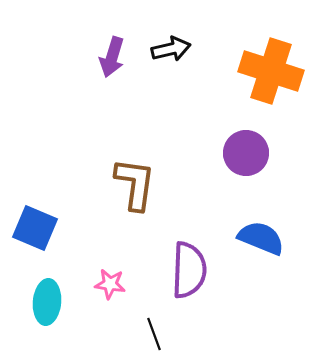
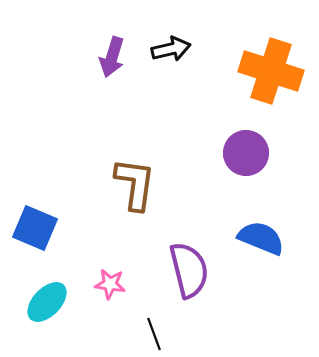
purple semicircle: rotated 16 degrees counterclockwise
cyan ellipse: rotated 39 degrees clockwise
